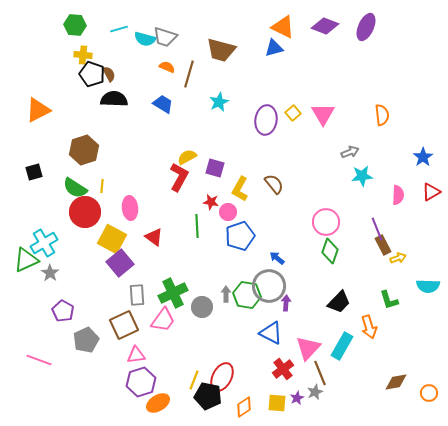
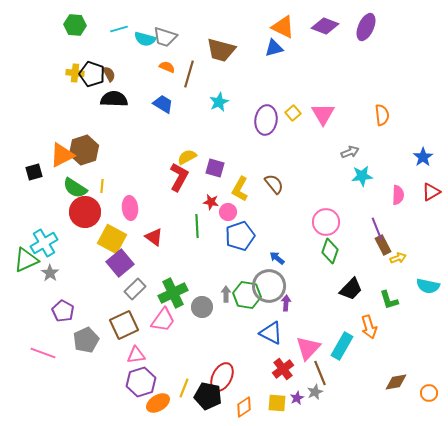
yellow cross at (83, 55): moved 8 px left, 18 px down
orange triangle at (38, 110): moved 24 px right, 45 px down
cyan semicircle at (428, 286): rotated 10 degrees clockwise
gray rectangle at (137, 295): moved 2 px left, 6 px up; rotated 50 degrees clockwise
black trapezoid at (339, 302): moved 12 px right, 13 px up
pink line at (39, 360): moved 4 px right, 7 px up
yellow line at (194, 380): moved 10 px left, 8 px down
